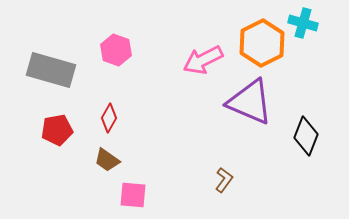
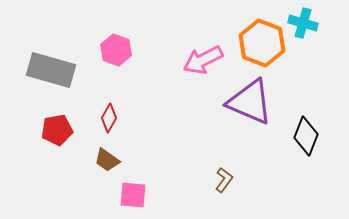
orange hexagon: rotated 12 degrees counterclockwise
